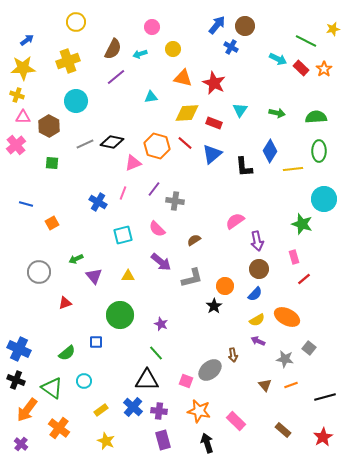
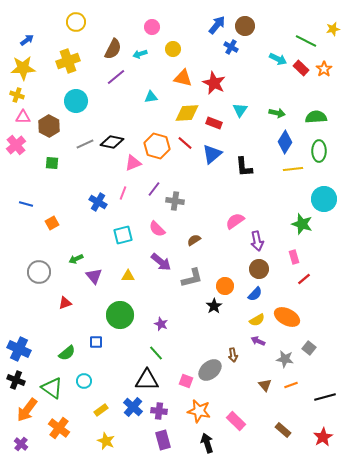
blue diamond at (270, 151): moved 15 px right, 9 px up
